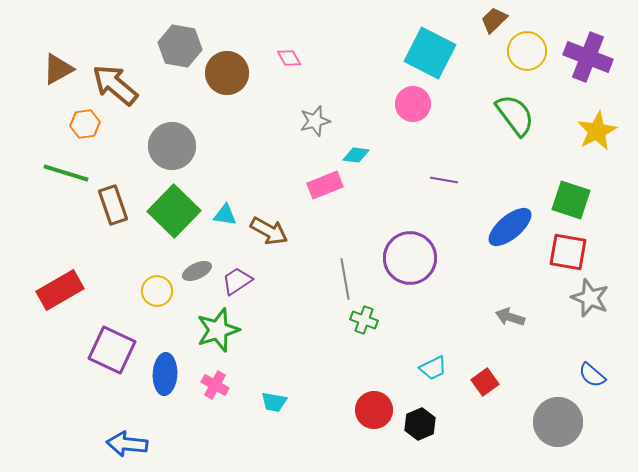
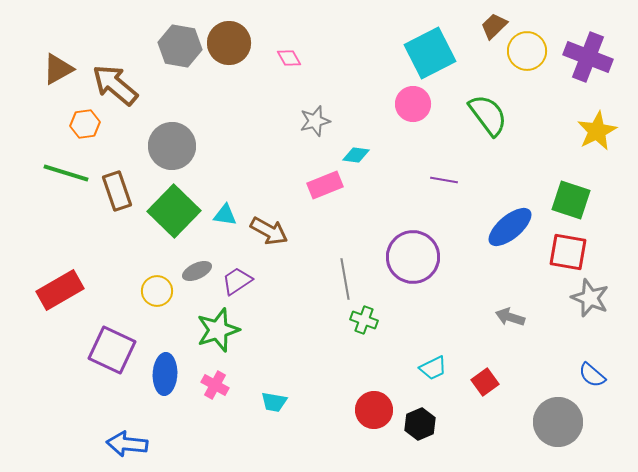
brown trapezoid at (494, 20): moved 6 px down
cyan square at (430, 53): rotated 36 degrees clockwise
brown circle at (227, 73): moved 2 px right, 30 px up
green semicircle at (515, 115): moved 27 px left
brown rectangle at (113, 205): moved 4 px right, 14 px up
purple circle at (410, 258): moved 3 px right, 1 px up
